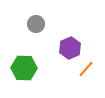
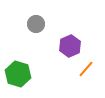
purple hexagon: moved 2 px up
green hexagon: moved 6 px left, 6 px down; rotated 15 degrees clockwise
